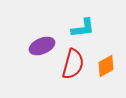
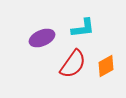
purple ellipse: moved 8 px up
red semicircle: rotated 20 degrees clockwise
